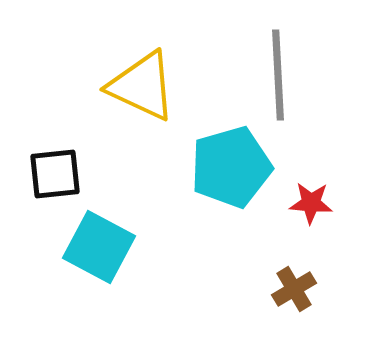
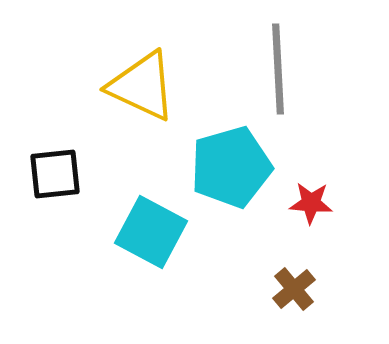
gray line: moved 6 px up
cyan square: moved 52 px right, 15 px up
brown cross: rotated 9 degrees counterclockwise
